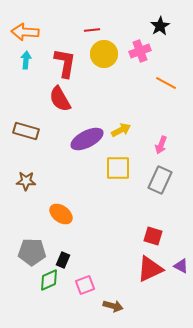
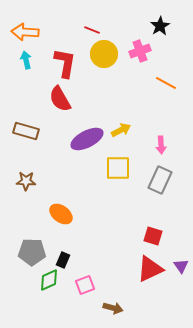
red line: rotated 28 degrees clockwise
cyan arrow: rotated 18 degrees counterclockwise
pink arrow: rotated 24 degrees counterclockwise
purple triangle: rotated 28 degrees clockwise
brown arrow: moved 2 px down
